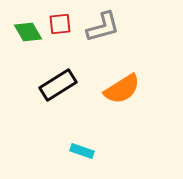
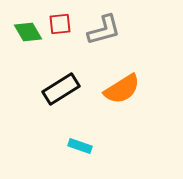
gray L-shape: moved 1 px right, 3 px down
black rectangle: moved 3 px right, 4 px down
cyan rectangle: moved 2 px left, 5 px up
